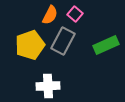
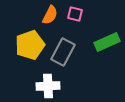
pink square: rotated 28 degrees counterclockwise
gray rectangle: moved 11 px down
green rectangle: moved 1 px right, 3 px up
